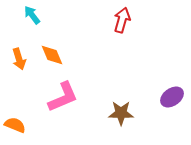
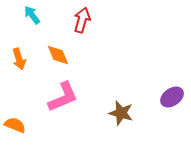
red arrow: moved 40 px left
orange diamond: moved 6 px right
brown star: rotated 15 degrees clockwise
